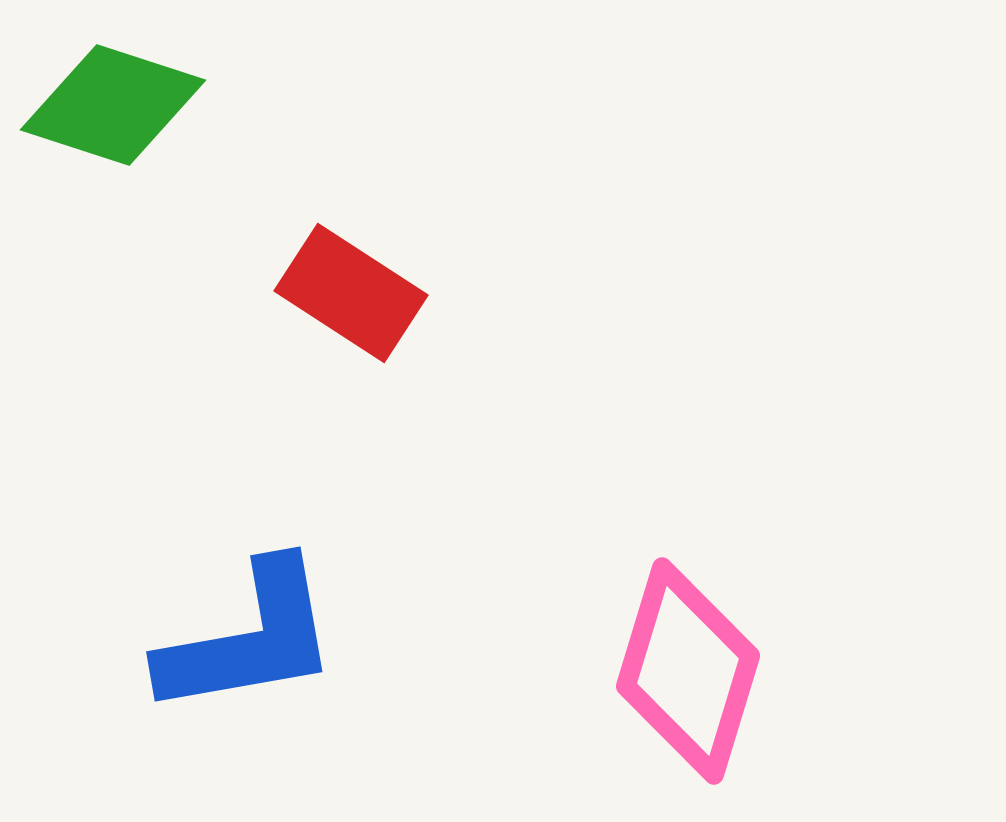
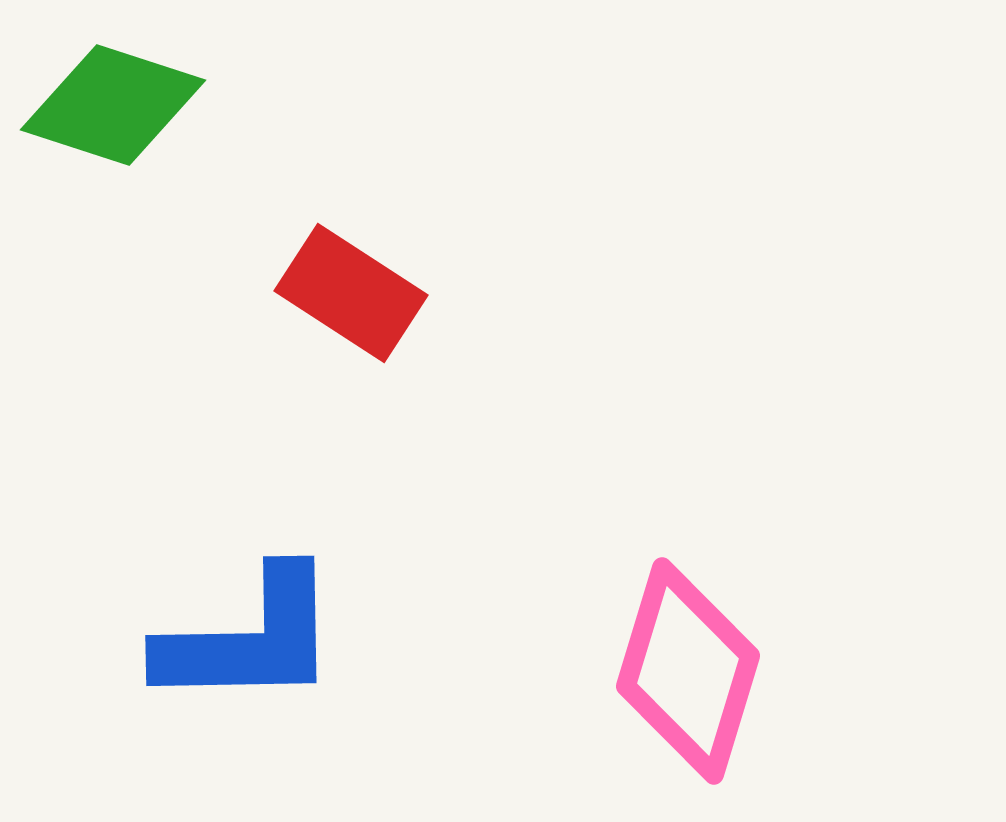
blue L-shape: rotated 9 degrees clockwise
